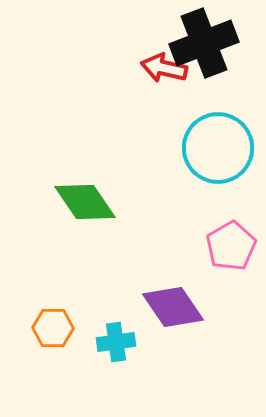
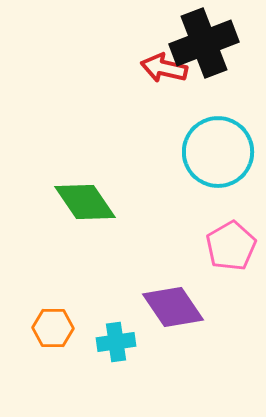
cyan circle: moved 4 px down
